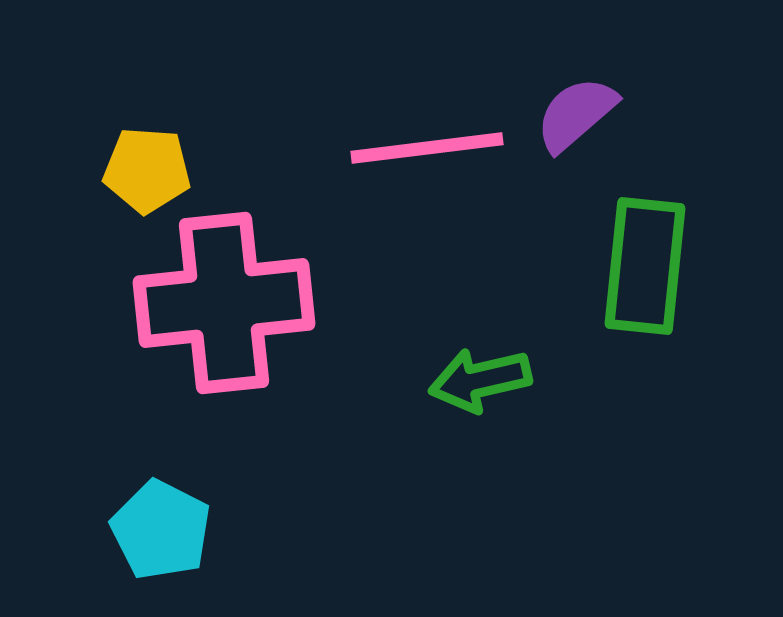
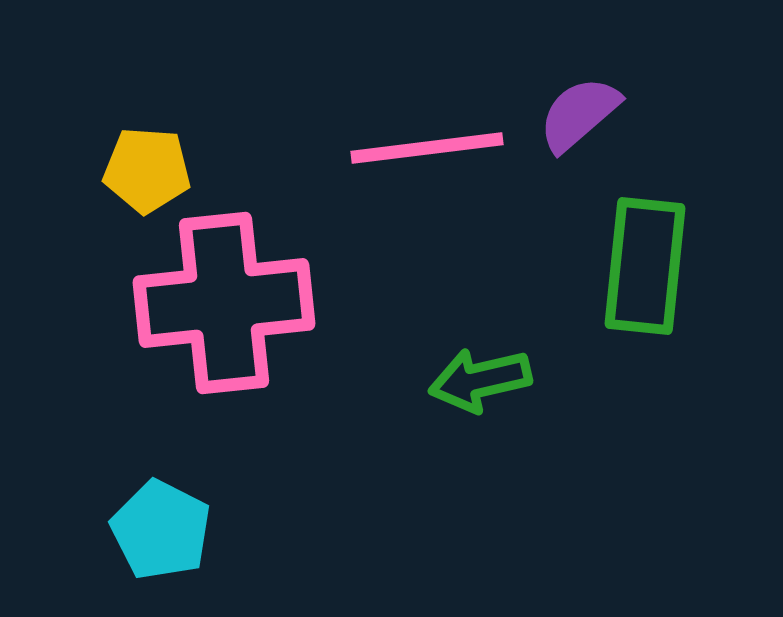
purple semicircle: moved 3 px right
